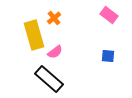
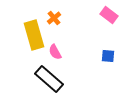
pink semicircle: rotated 98 degrees clockwise
